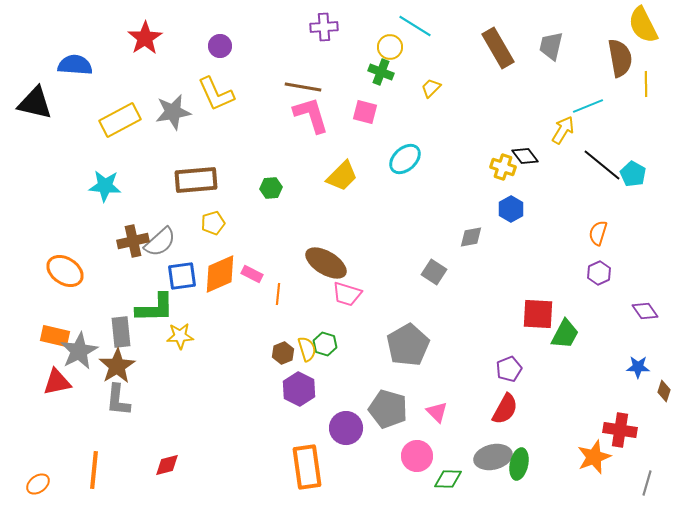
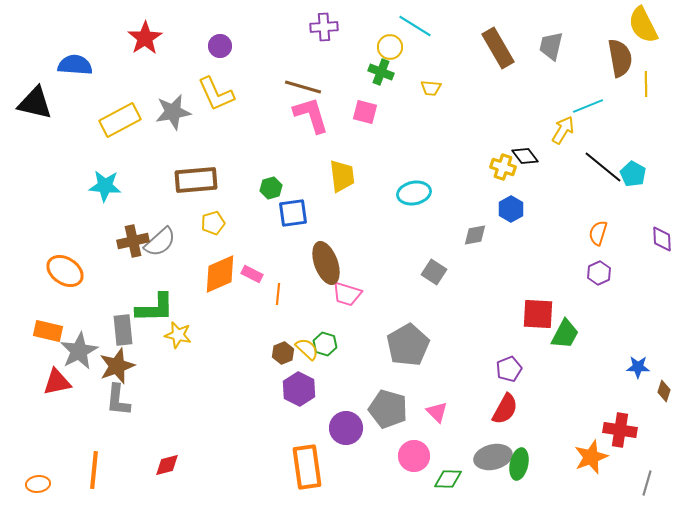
brown line at (303, 87): rotated 6 degrees clockwise
yellow trapezoid at (431, 88): rotated 130 degrees counterclockwise
cyan ellipse at (405, 159): moved 9 px right, 34 px down; rotated 32 degrees clockwise
black line at (602, 165): moved 1 px right, 2 px down
yellow trapezoid at (342, 176): rotated 52 degrees counterclockwise
green hexagon at (271, 188): rotated 10 degrees counterclockwise
gray diamond at (471, 237): moved 4 px right, 2 px up
brown ellipse at (326, 263): rotated 39 degrees clockwise
blue square at (182, 276): moved 111 px right, 63 px up
purple diamond at (645, 311): moved 17 px right, 72 px up; rotated 32 degrees clockwise
gray rectangle at (121, 332): moved 2 px right, 2 px up
orange rectangle at (55, 336): moved 7 px left, 5 px up
yellow star at (180, 336): moved 2 px left, 1 px up; rotated 16 degrees clockwise
yellow semicircle at (307, 349): rotated 30 degrees counterclockwise
brown star at (117, 366): rotated 12 degrees clockwise
pink circle at (417, 456): moved 3 px left
orange star at (594, 457): moved 3 px left
orange ellipse at (38, 484): rotated 30 degrees clockwise
